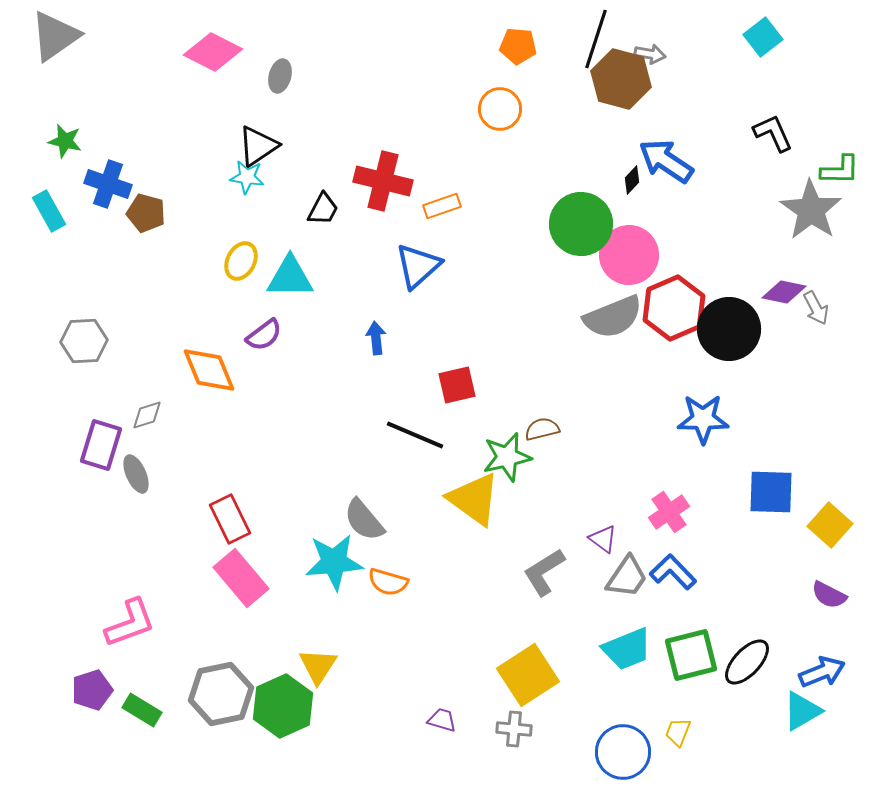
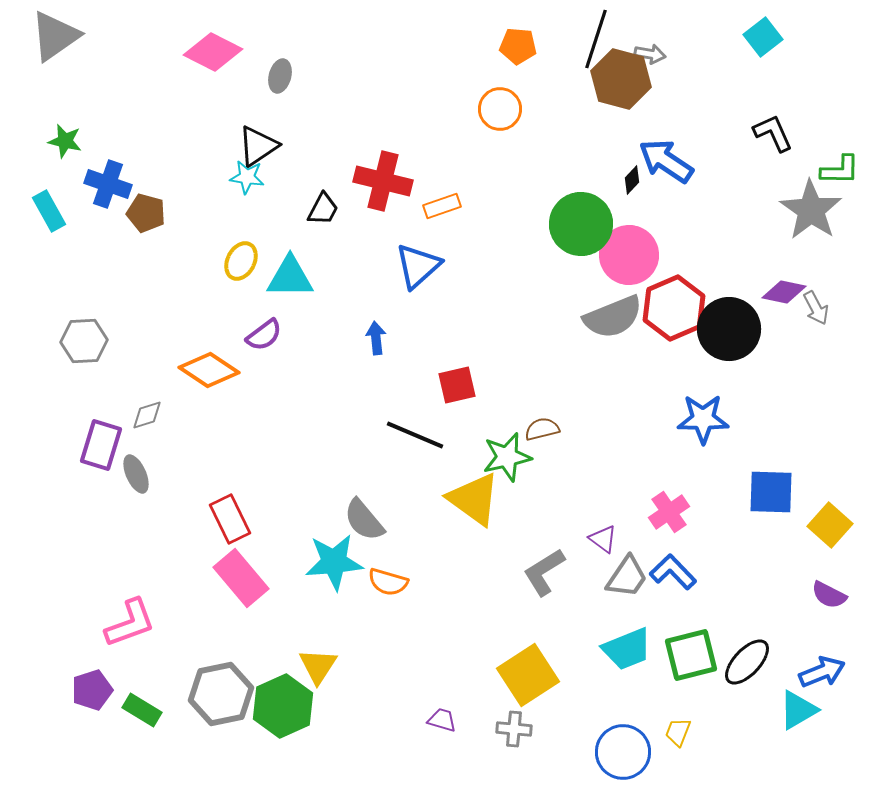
orange diamond at (209, 370): rotated 34 degrees counterclockwise
cyan triangle at (802, 711): moved 4 px left, 1 px up
